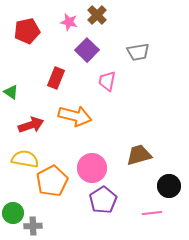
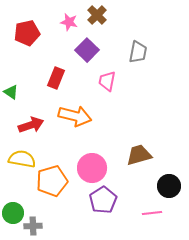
red pentagon: moved 2 px down
gray trapezoid: rotated 70 degrees counterclockwise
yellow semicircle: moved 3 px left
orange pentagon: rotated 12 degrees clockwise
